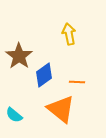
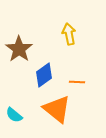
brown star: moved 7 px up
orange triangle: moved 4 px left
